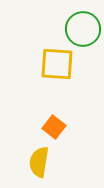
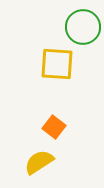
green circle: moved 2 px up
yellow semicircle: rotated 48 degrees clockwise
